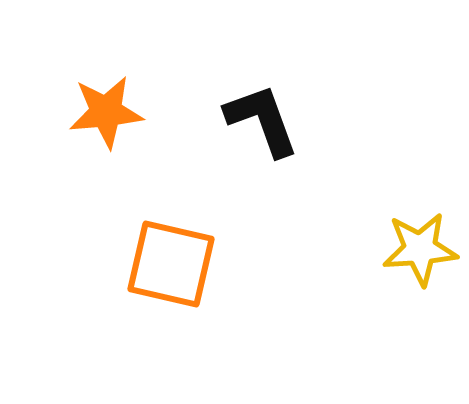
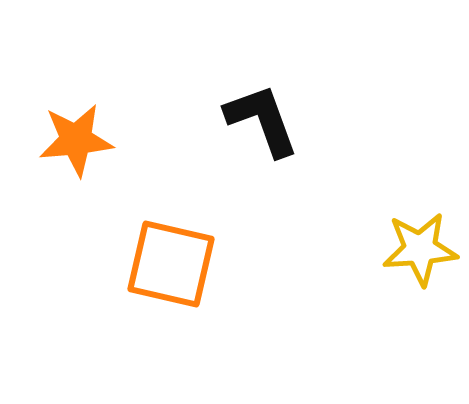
orange star: moved 30 px left, 28 px down
